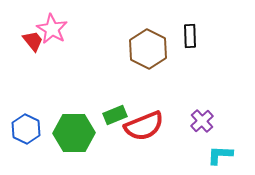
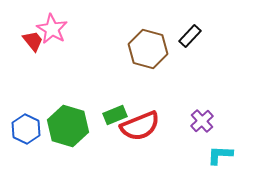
black rectangle: rotated 45 degrees clockwise
brown hexagon: rotated 12 degrees counterclockwise
red semicircle: moved 4 px left
green hexagon: moved 6 px left, 7 px up; rotated 18 degrees clockwise
